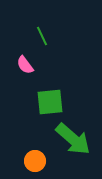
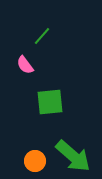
green line: rotated 66 degrees clockwise
green arrow: moved 17 px down
